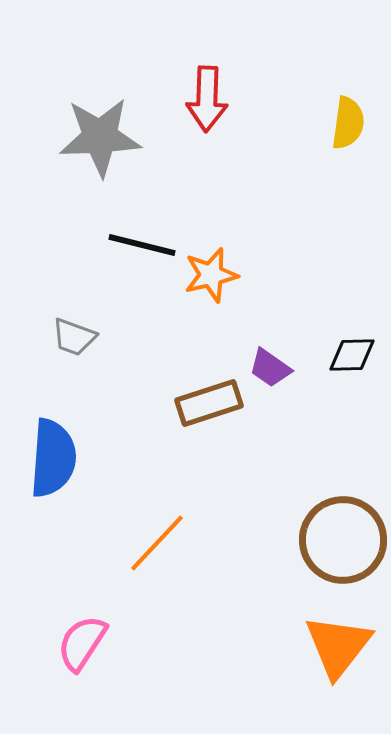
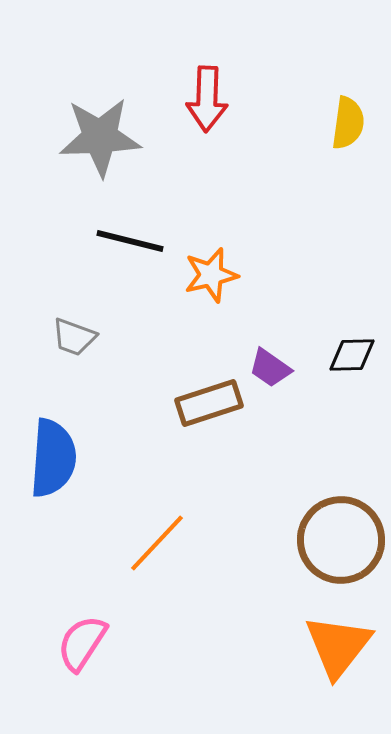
black line: moved 12 px left, 4 px up
brown circle: moved 2 px left
